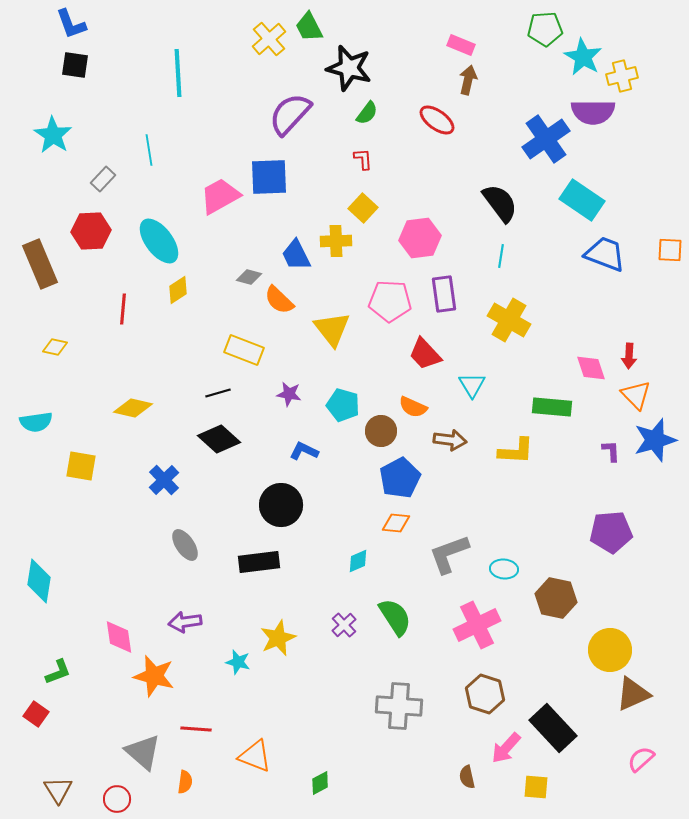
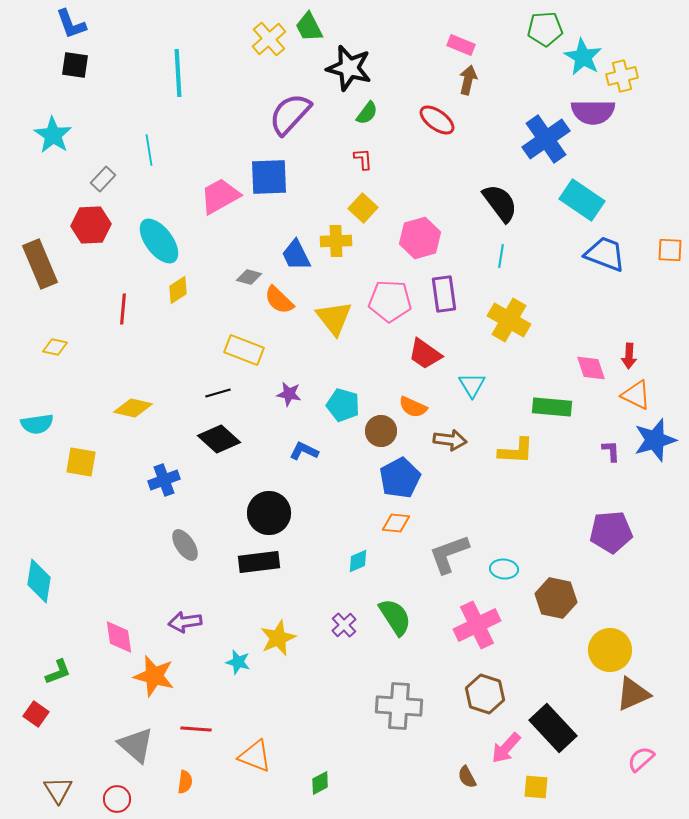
red hexagon at (91, 231): moved 6 px up
pink hexagon at (420, 238): rotated 9 degrees counterclockwise
yellow triangle at (332, 329): moved 2 px right, 11 px up
red trapezoid at (425, 354): rotated 12 degrees counterclockwise
orange triangle at (636, 395): rotated 20 degrees counterclockwise
cyan semicircle at (36, 422): moved 1 px right, 2 px down
yellow square at (81, 466): moved 4 px up
blue cross at (164, 480): rotated 24 degrees clockwise
black circle at (281, 505): moved 12 px left, 8 px down
gray triangle at (143, 752): moved 7 px left, 7 px up
brown semicircle at (467, 777): rotated 15 degrees counterclockwise
